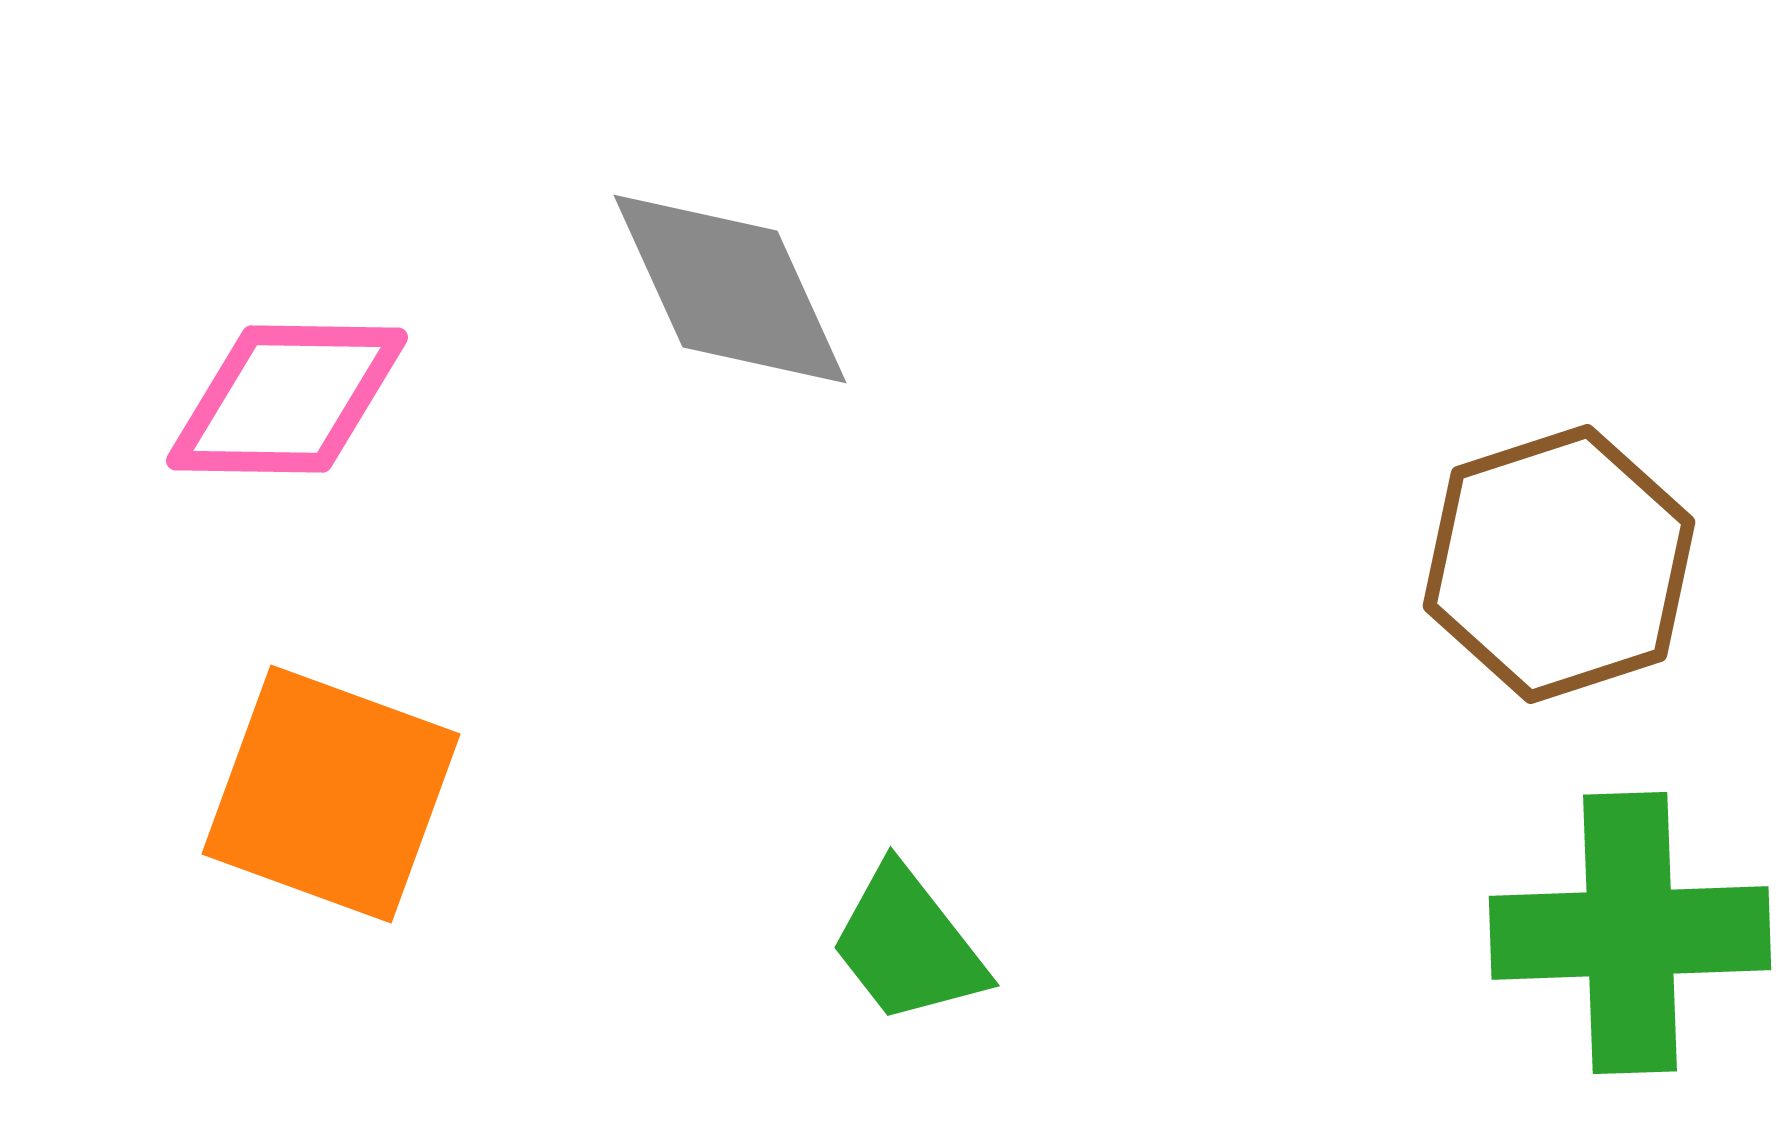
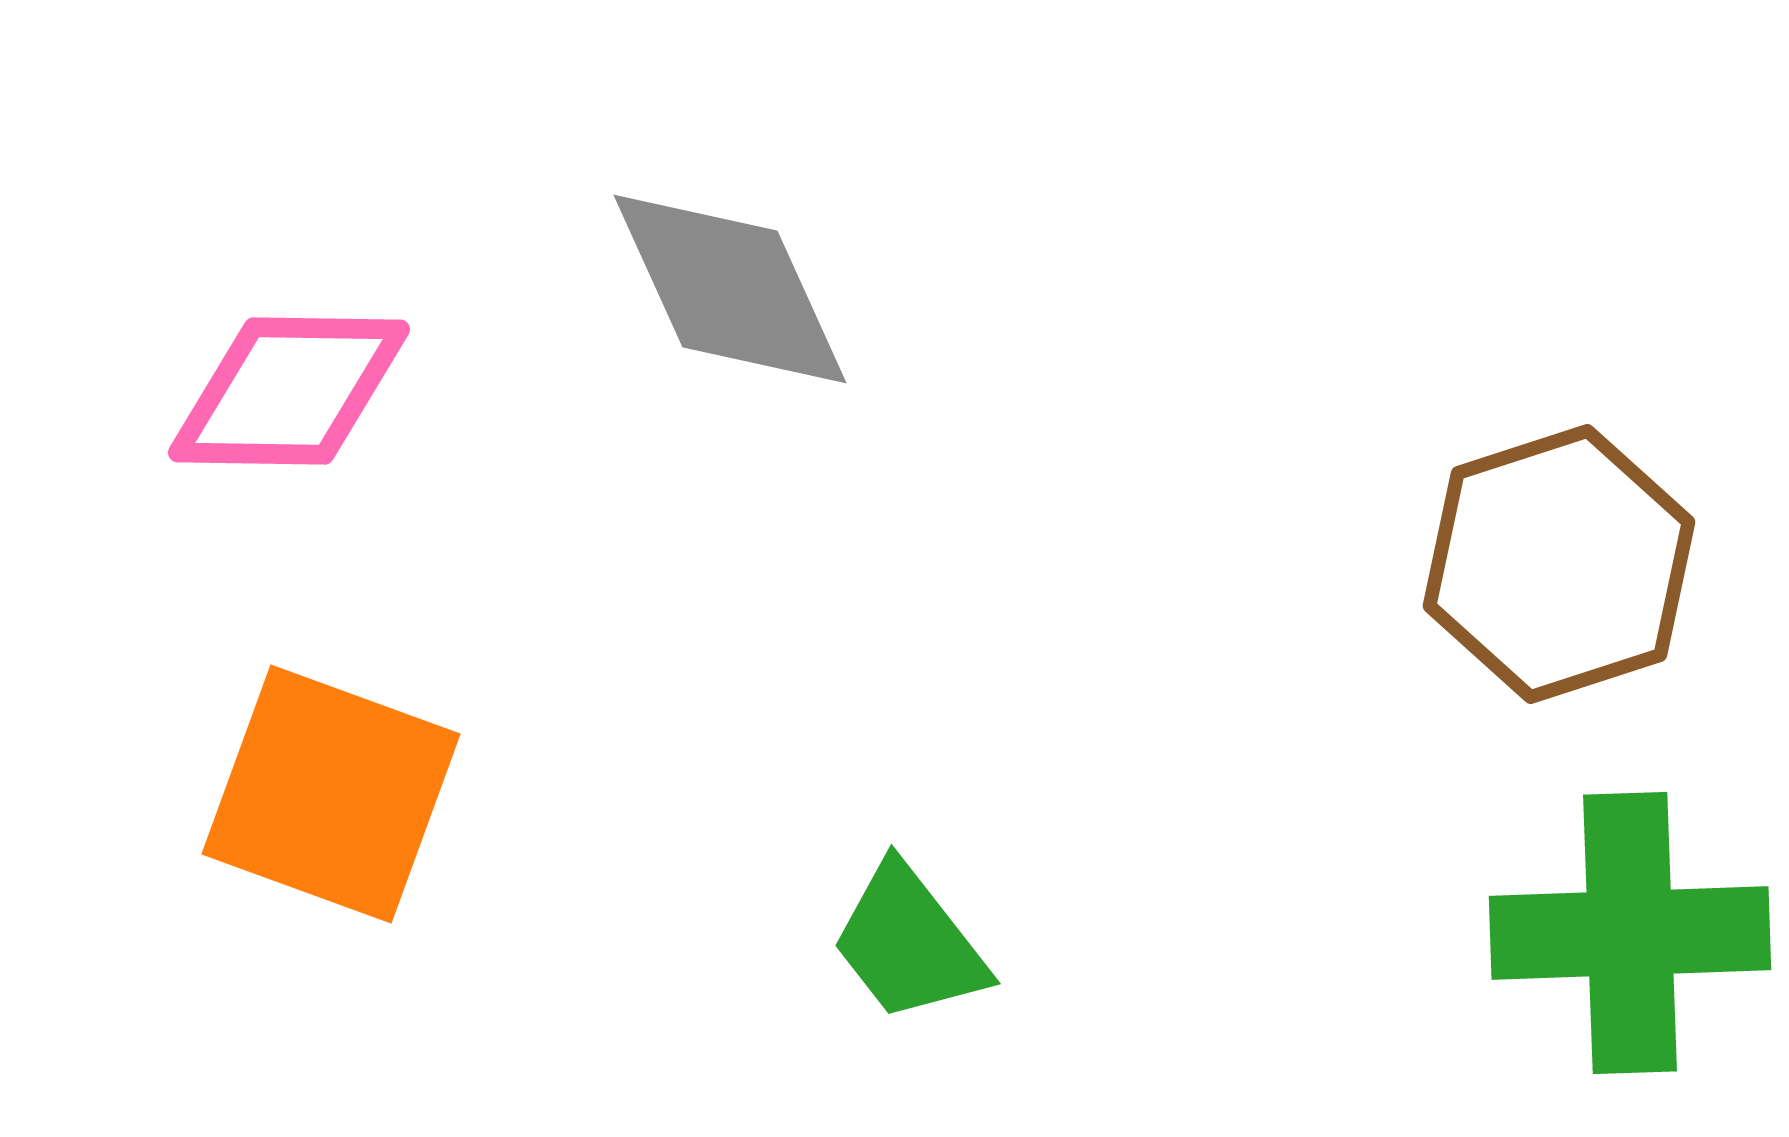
pink diamond: moved 2 px right, 8 px up
green trapezoid: moved 1 px right, 2 px up
